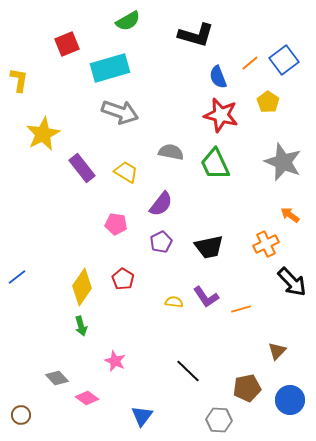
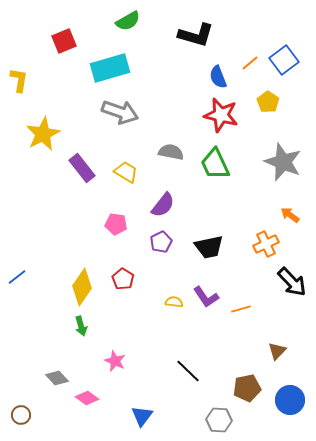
red square at (67, 44): moved 3 px left, 3 px up
purple semicircle at (161, 204): moved 2 px right, 1 px down
